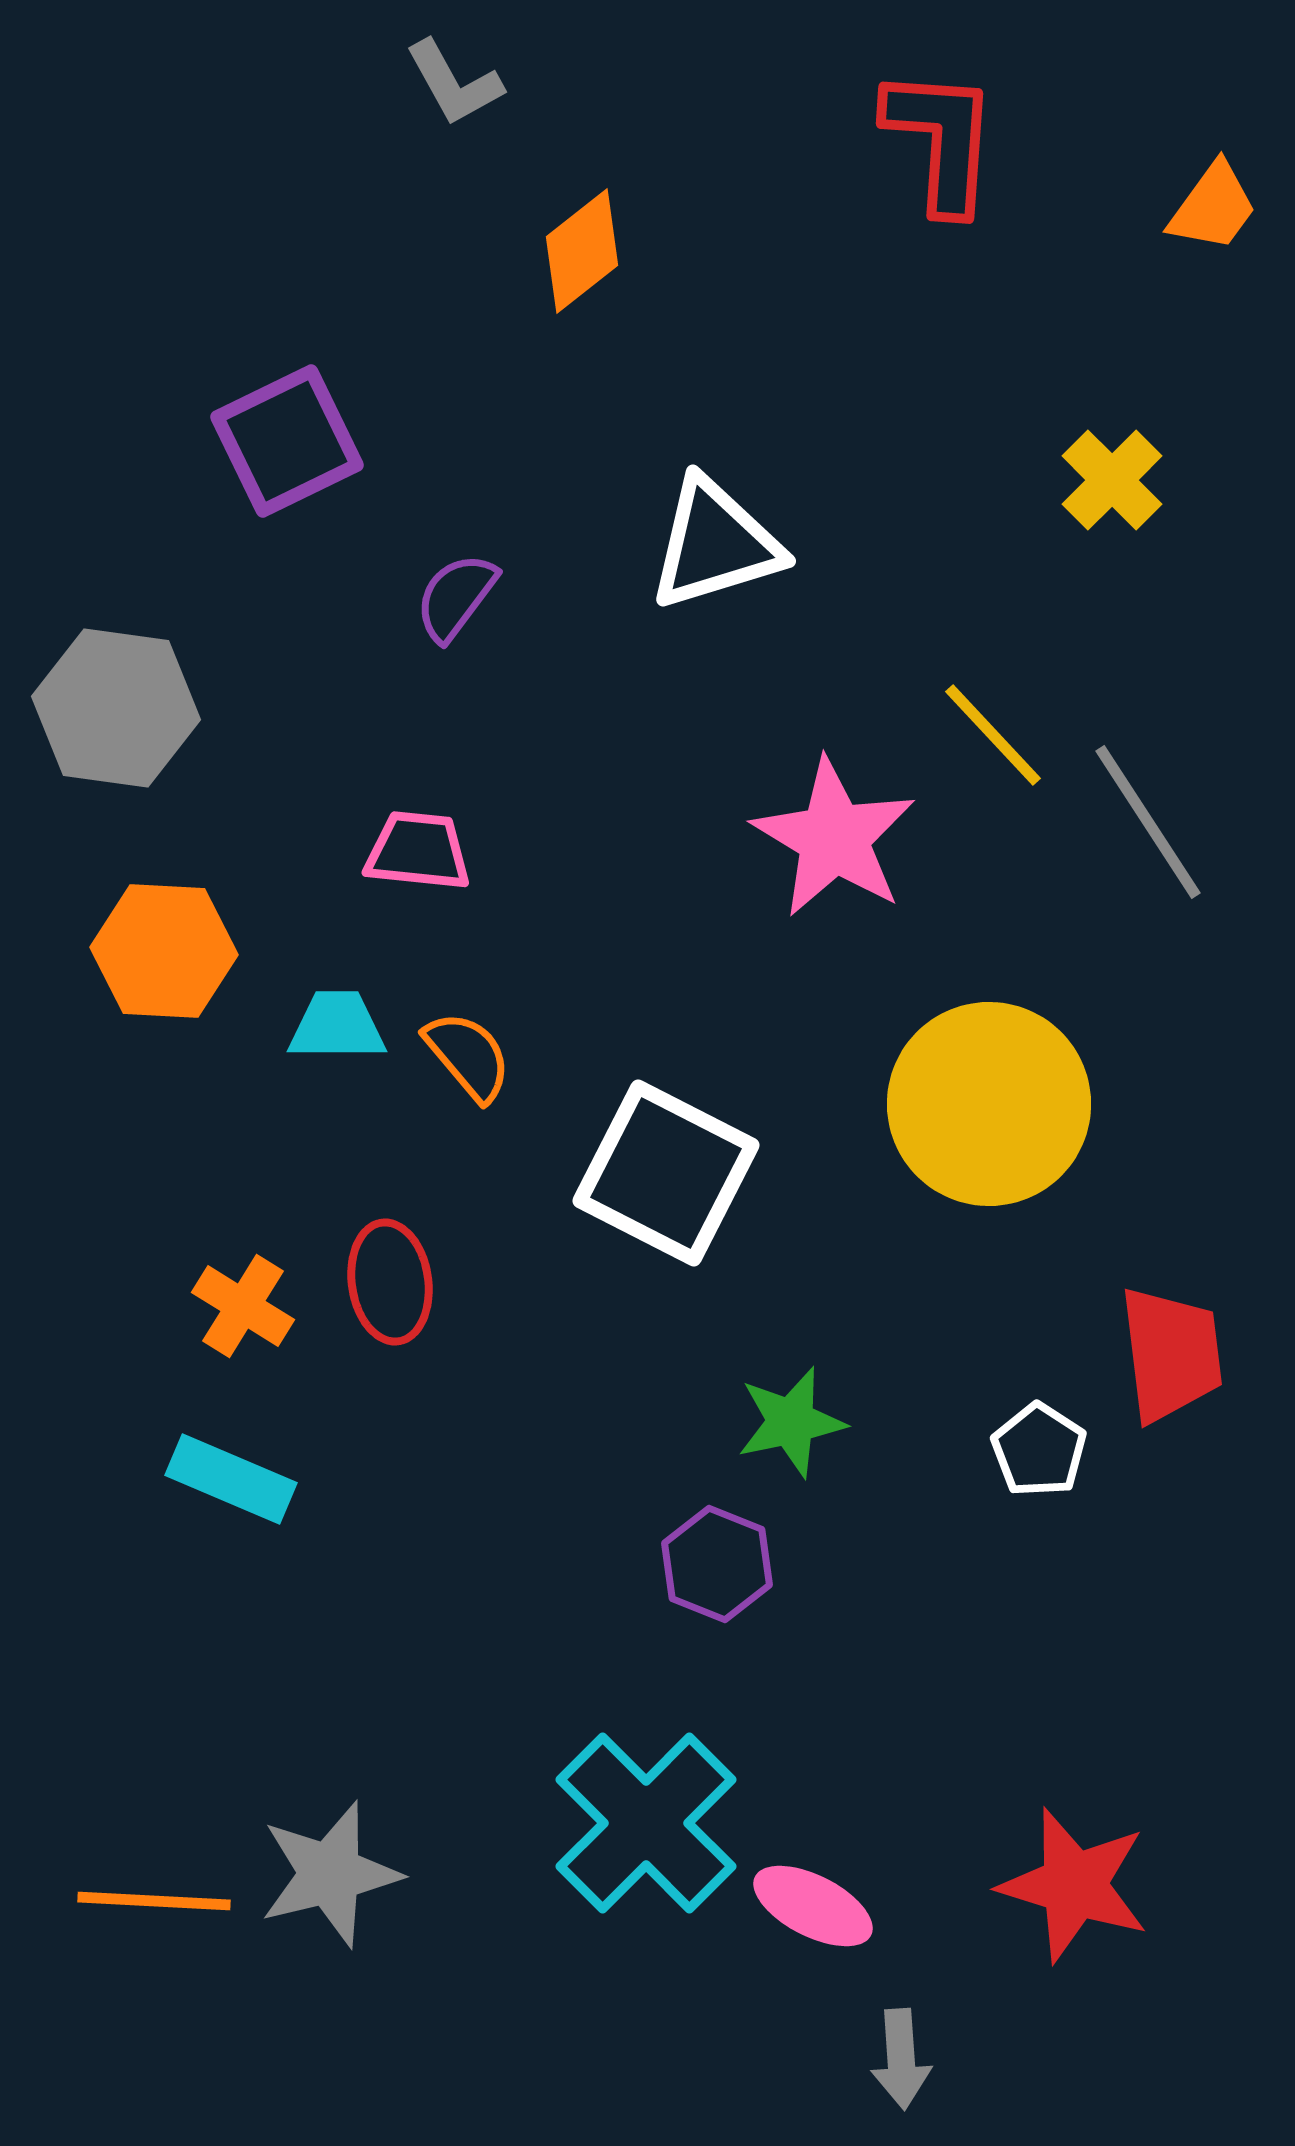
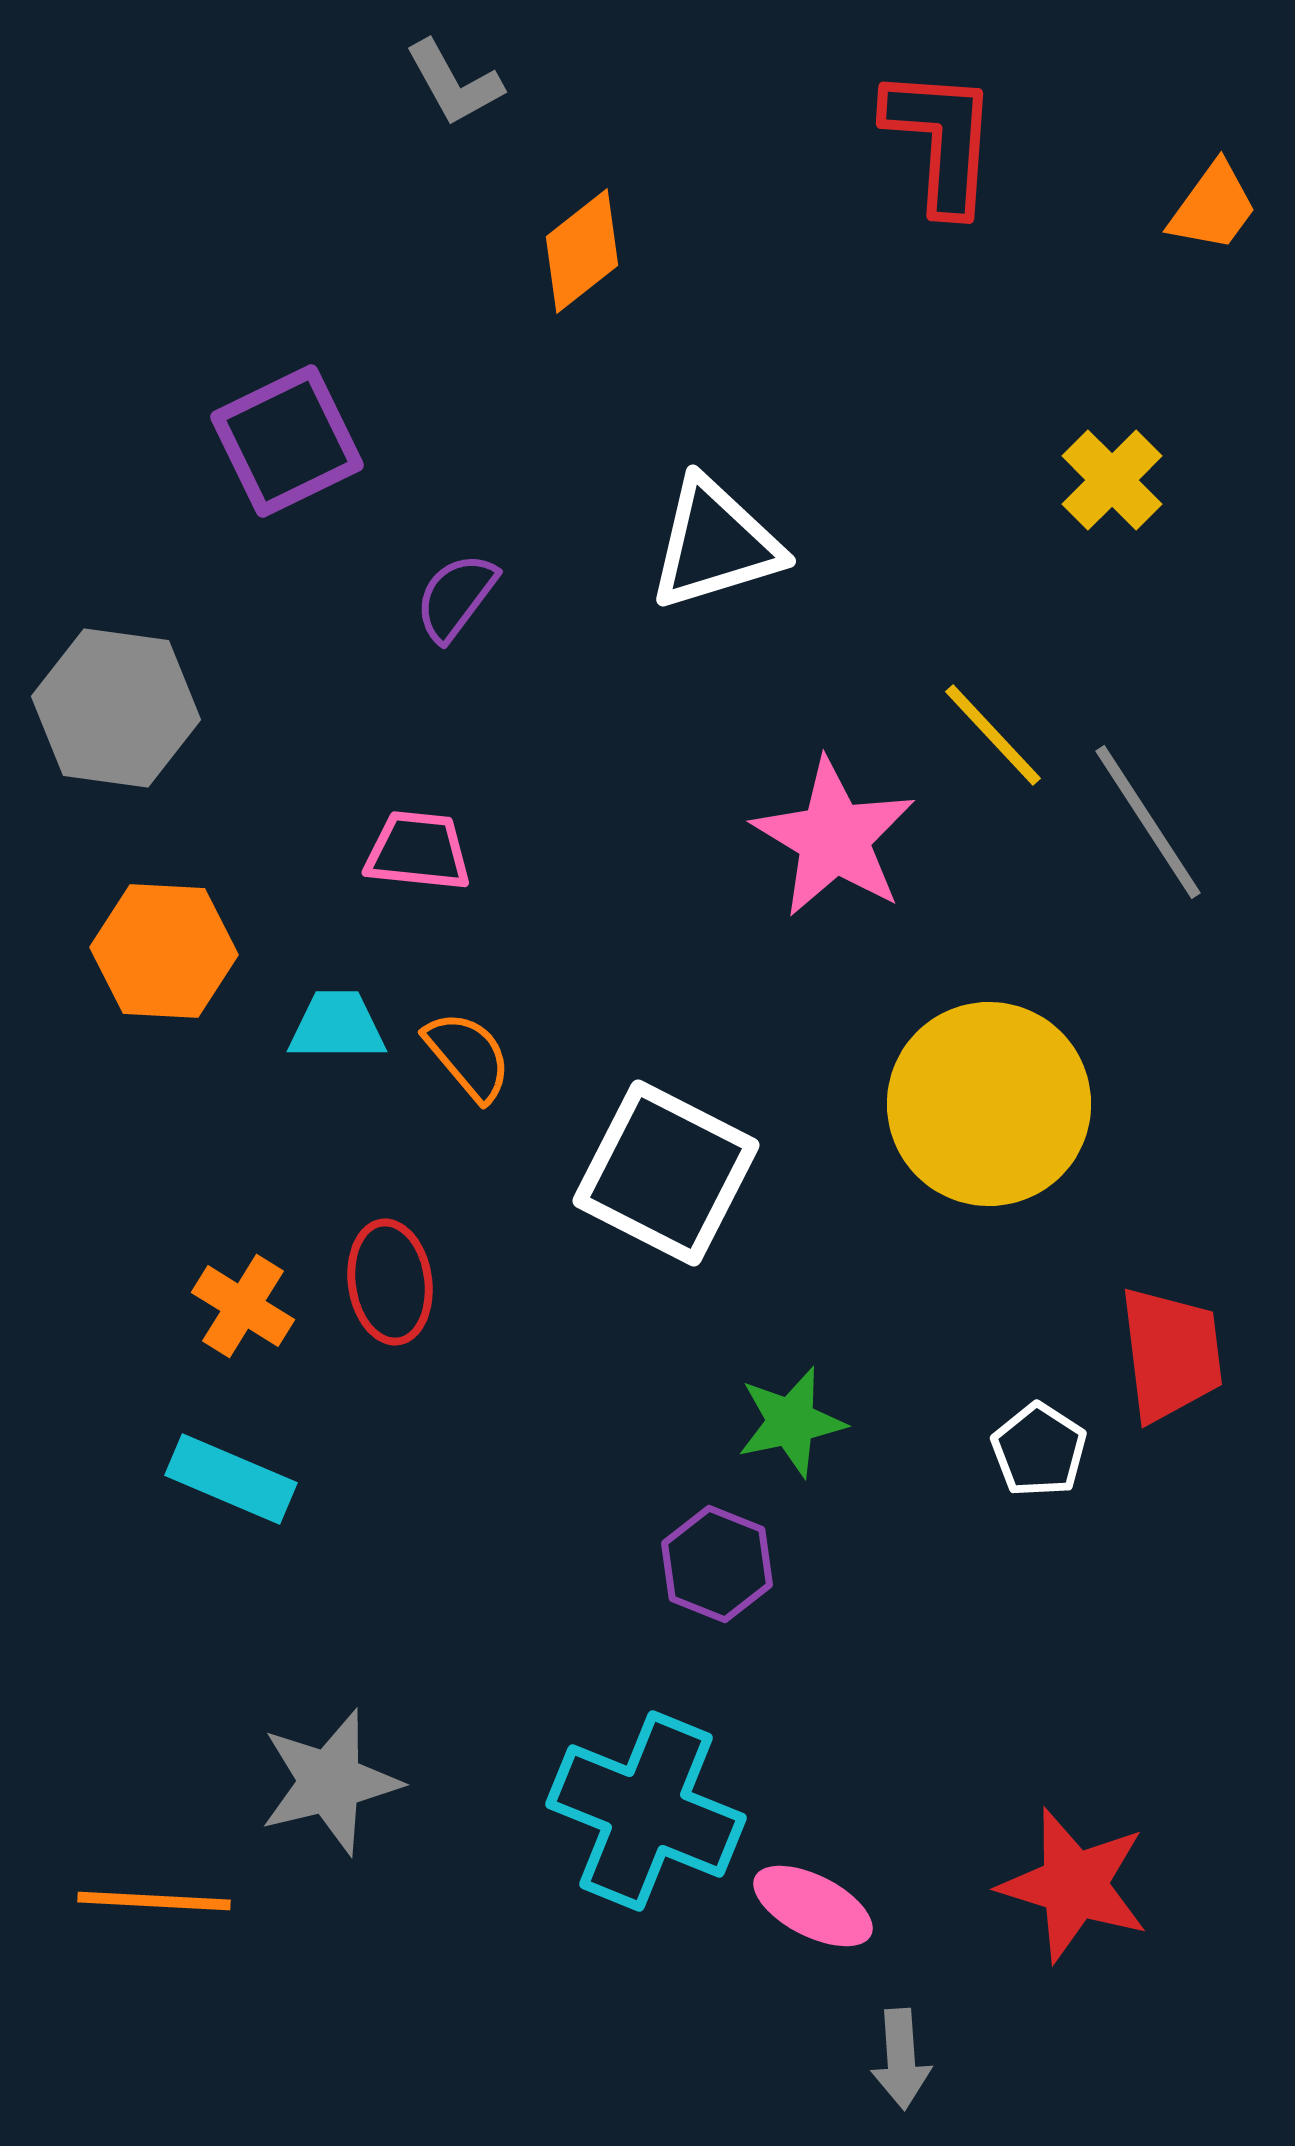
cyan cross: moved 12 px up; rotated 23 degrees counterclockwise
gray star: moved 92 px up
